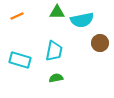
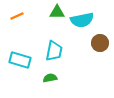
green semicircle: moved 6 px left
